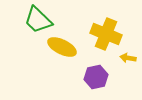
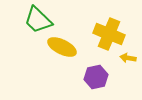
yellow cross: moved 3 px right
